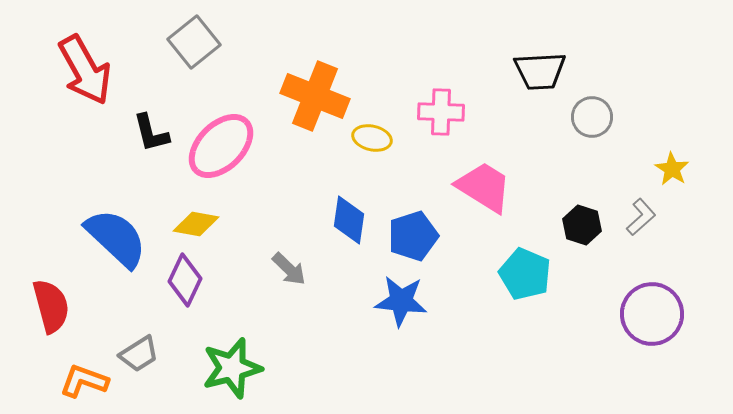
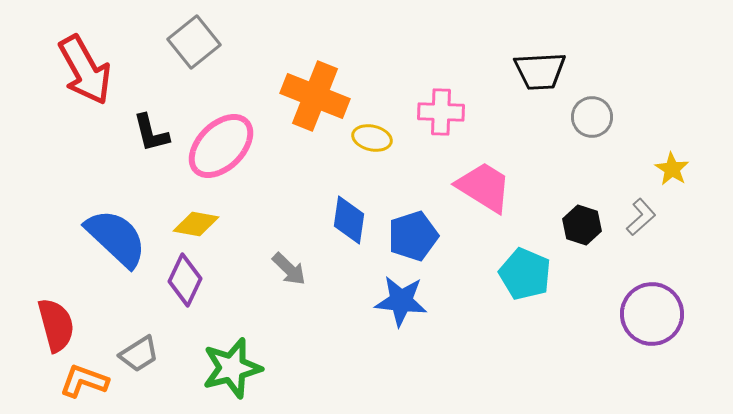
red semicircle: moved 5 px right, 19 px down
